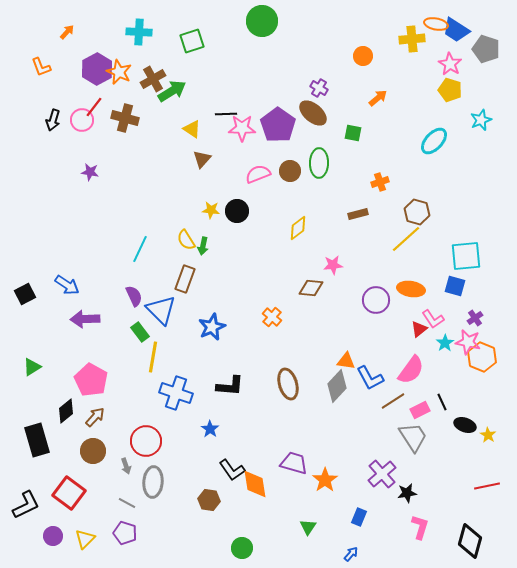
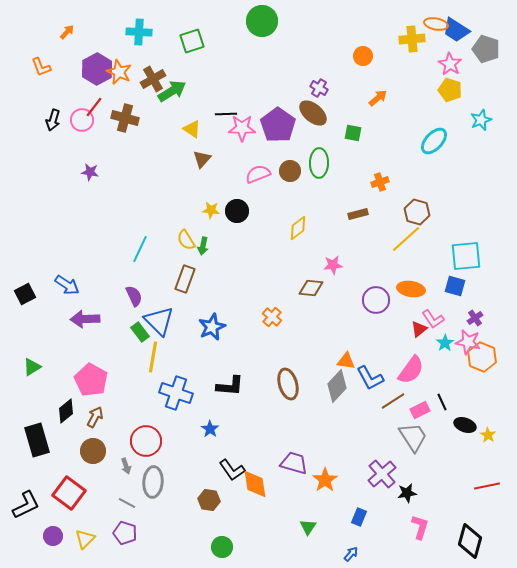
blue triangle at (161, 310): moved 2 px left, 11 px down
brown arrow at (95, 417): rotated 15 degrees counterclockwise
green circle at (242, 548): moved 20 px left, 1 px up
